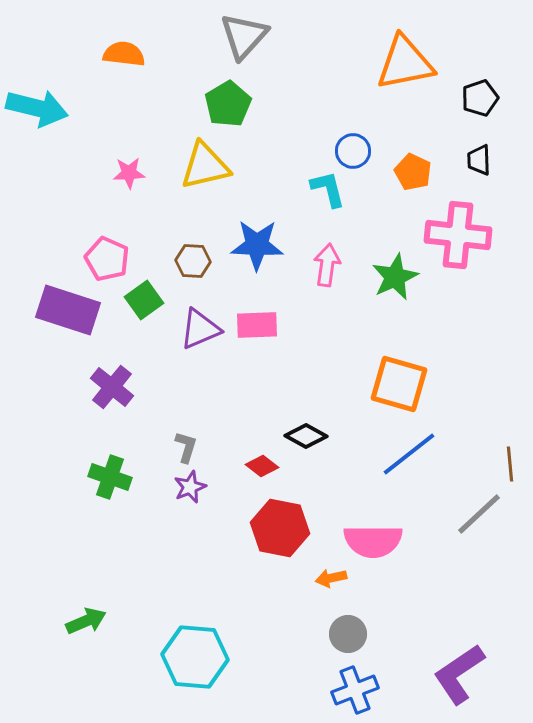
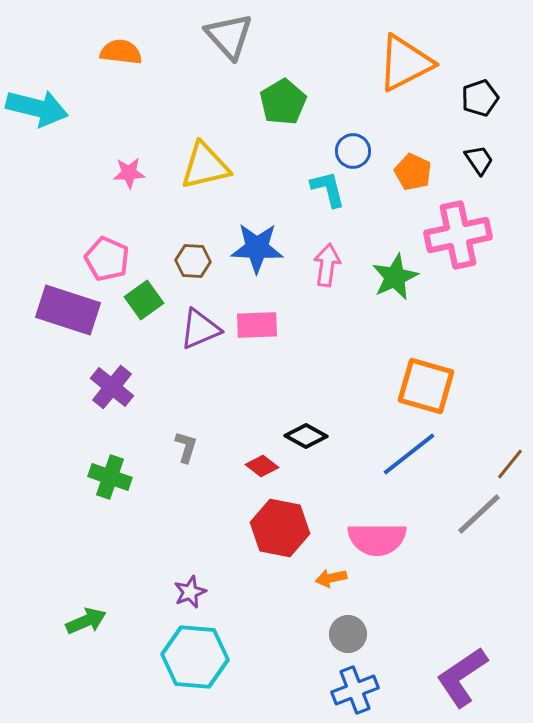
gray triangle: moved 15 px left; rotated 24 degrees counterclockwise
orange semicircle: moved 3 px left, 2 px up
orange triangle: rotated 16 degrees counterclockwise
green pentagon: moved 55 px right, 2 px up
black trapezoid: rotated 148 degrees clockwise
pink cross: rotated 18 degrees counterclockwise
blue star: moved 3 px down
orange square: moved 27 px right, 2 px down
brown line: rotated 44 degrees clockwise
purple star: moved 105 px down
pink semicircle: moved 4 px right, 2 px up
purple L-shape: moved 3 px right, 3 px down
